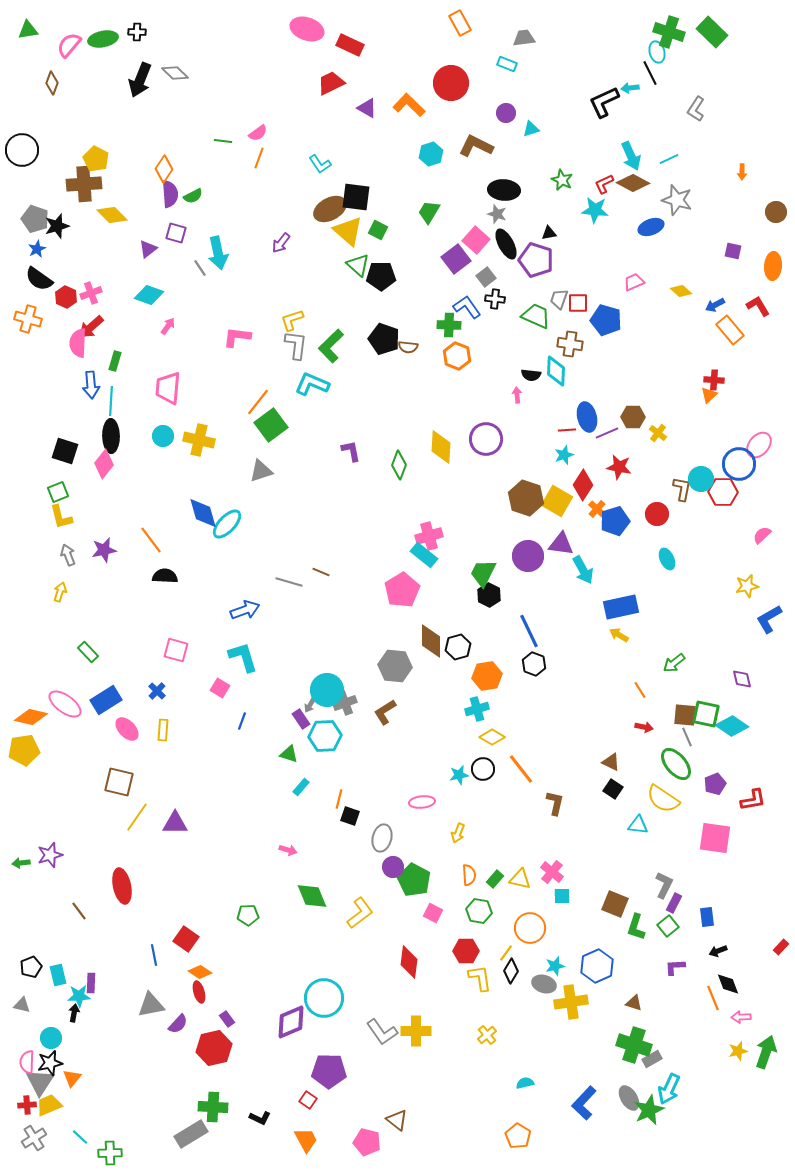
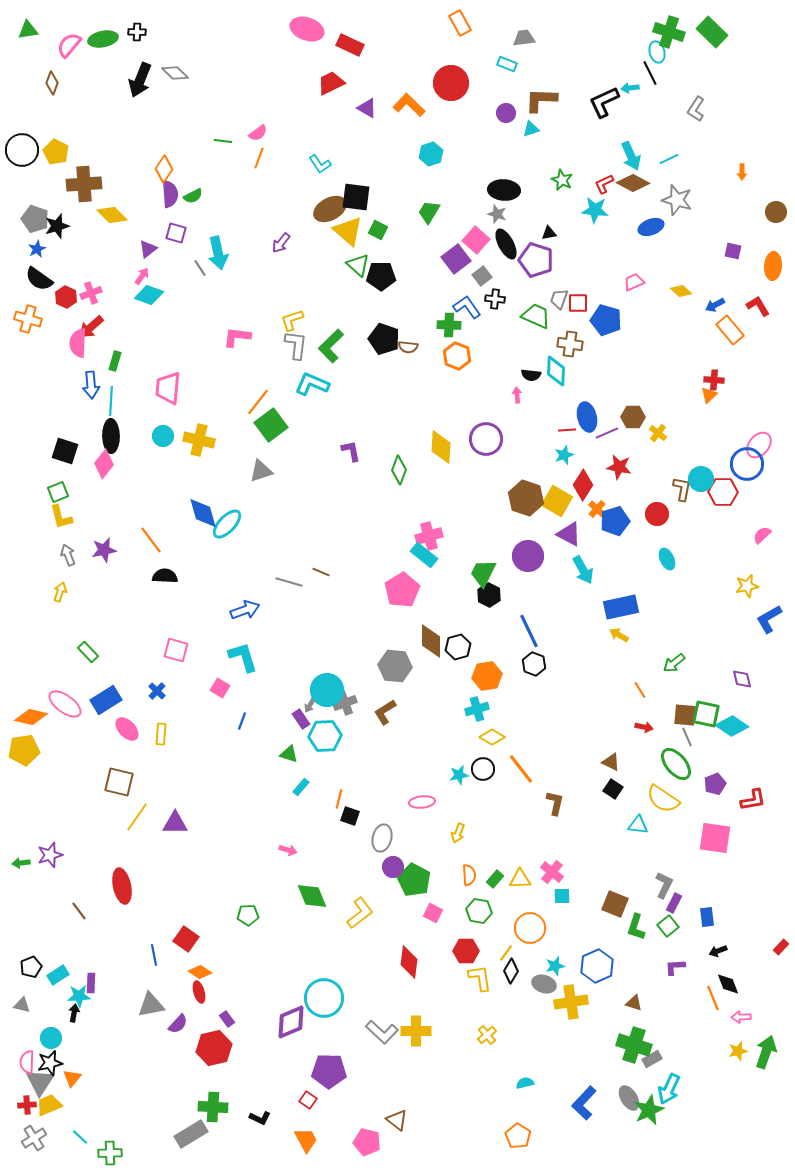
brown L-shape at (476, 146): moved 65 px right, 46 px up; rotated 24 degrees counterclockwise
yellow pentagon at (96, 159): moved 40 px left, 7 px up
gray square at (486, 277): moved 4 px left, 1 px up
pink arrow at (168, 326): moved 26 px left, 50 px up
blue circle at (739, 464): moved 8 px right
green diamond at (399, 465): moved 5 px down
purple triangle at (561, 544): moved 8 px right, 10 px up; rotated 20 degrees clockwise
yellow rectangle at (163, 730): moved 2 px left, 4 px down
yellow triangle at (520, 879): rotated 15 degrees counterclockwise
cyan rectangle at (58, 975): rotated 70 degrees clockwise
gray L-shape at (382, 1032): rotated 12 degrees counterclockwise
